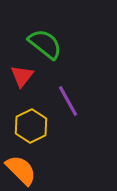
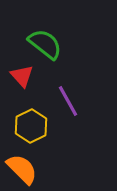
red triangle: rotated 20 degrees counterclockwise
orange semicircle: moved 1 px right, 1 px up
